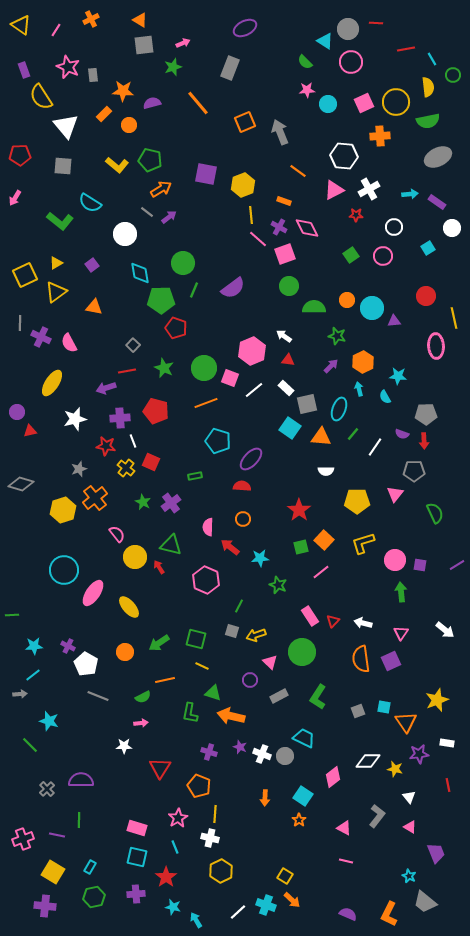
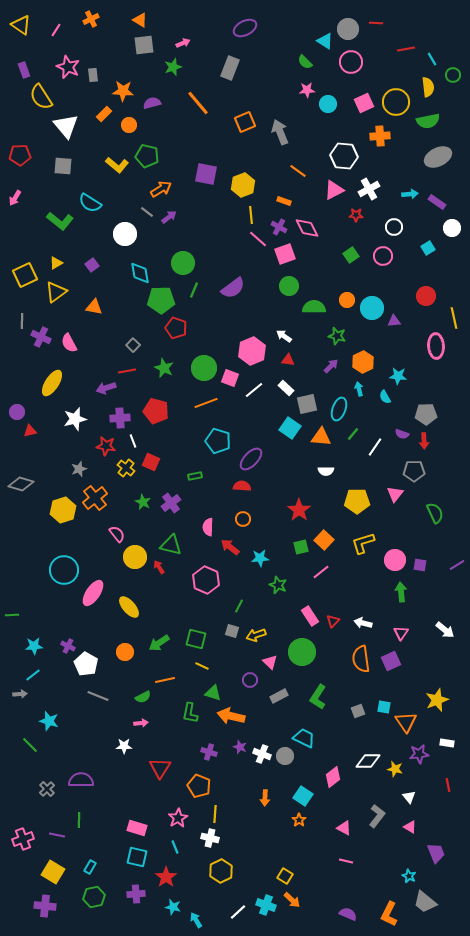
green pentagon at (150, 160): moved 3 px left, 4 px up
gray line at (20, 323): moved 2 px right, 2 px up
